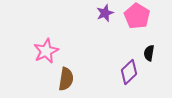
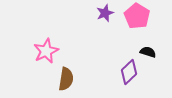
black semicircle: moved 1 px left, 1 px up; rotated 98 degrees clockwise
